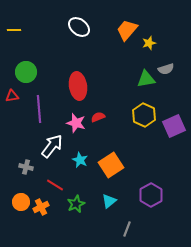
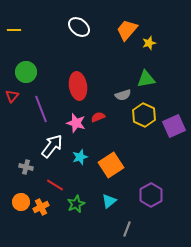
gray semicircle: moved 43 px left, 26 px down
red triangle: rotated 40 degrees counterclockwise
purple line: moved 2 px right; rotated 16 degrees counterclockwise
cyan star: moved 3 px up; rotated 28 degrees clockwise
